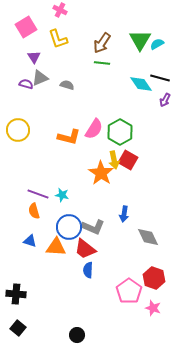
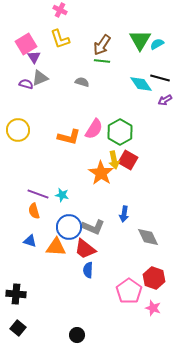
pink square: moved 17 px down
yellow L-shape: moved 2 px right
brown arrow: moved 2 px down
green line: moved 2 px up
gray semicircle: moved 15 px right, 3 px up
purple arrow: rotated 32 degrees clockwise
